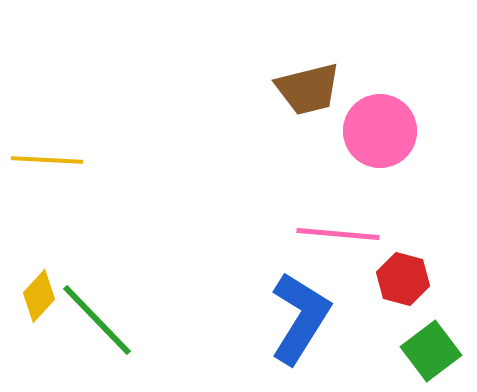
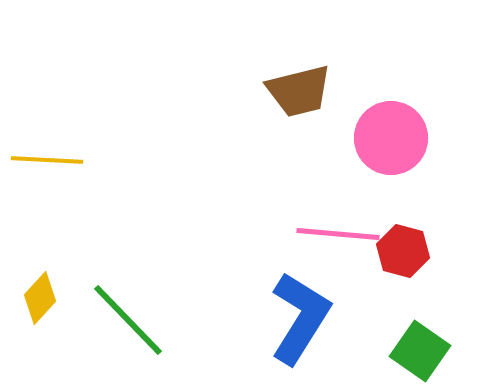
brown trapezoid: moved 9 px left, 2 px down
pink circle: moved 11 px right, 7 px down
red hexagon: moved 28 px up
yellow diamond: moved 1 px right, 2 px down
green line: moved 31 px right
green square: moved 11 px left; rotated 18 degrees counterclockwise
